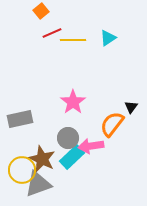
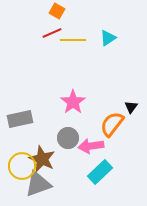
orange square: moved 16 px right; rotated 21 degrees counterclockwise
cyan rectangle: moved 28 px right, 15 px down
yellow circle: moved 4 px up
